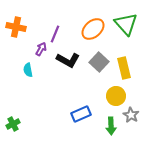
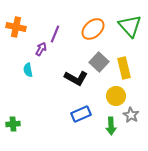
green triangle: moved 4 px right, 2 px down
black L-shape: moved 8 px right, 18 px down
green cross: rotated 24 degrees clockwise
